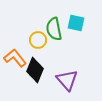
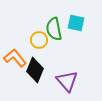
yellow circle: moved 1 px right
purple triangle: moved 1 px down
